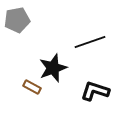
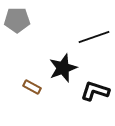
gray pentagon: rotated 10 degrees clockwise
black line: moved 4 px right, 5 px up
black star: moved 10 px right
